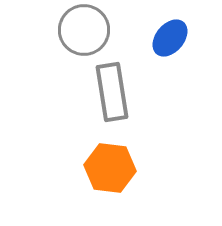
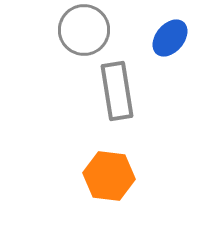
gray rectangle: moved 5 px right, 1 px up
orange hexagon: moved 1 px left, 8 px down
